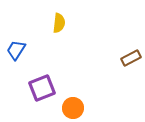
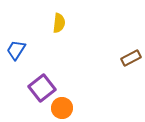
purple square: rotated 16 degrees counterclockwise
orange circle: moved 11 px left
